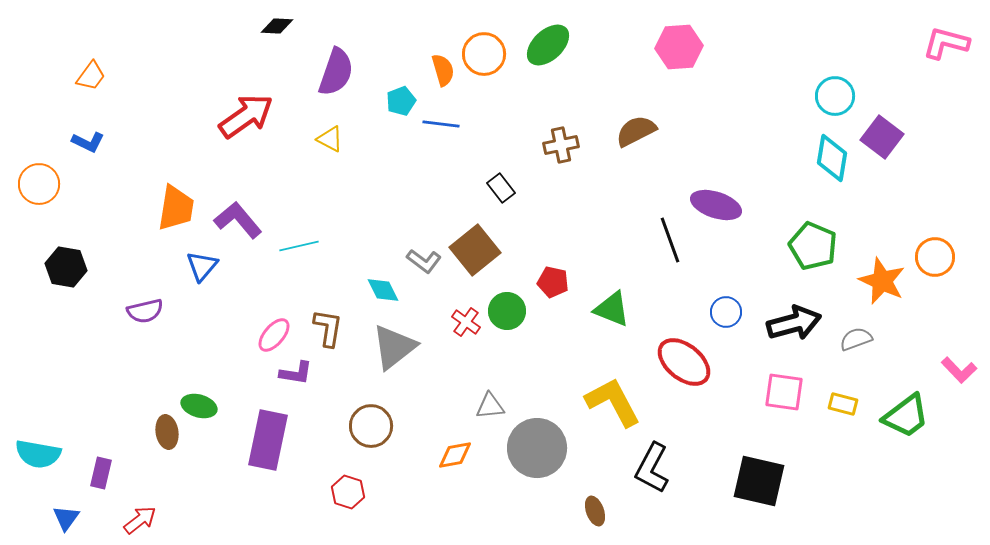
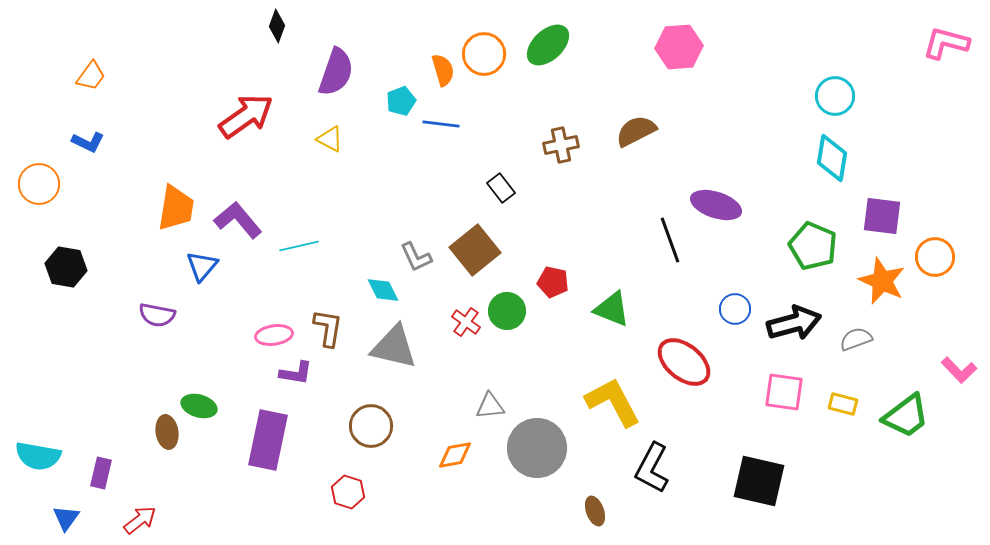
black diamond at (277, 26): rotated 72 degrees counterclockwise
purple square at (882, 137): moved 79 px down; rotated 30 degrees counterclockwise
gray L-shape at (424, 261): moved 8 px left, 4 px up; rotated 28 degrees clockwise
purple semicircle at (145, 311): moved 12 px right, 4 px down; rotated 24 degrees clockwise
blue circle at (726, 312): moved 9 px right, 3 px up
pink ellipse at (274, 335): rotated 42 degrees clockwise
gray triangle at (394, 347): rotated 51 degrees clockwise
cyan semicircle at (38, 454): moved 2 px down
